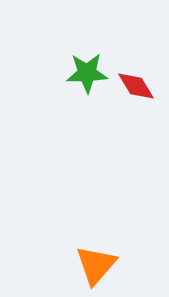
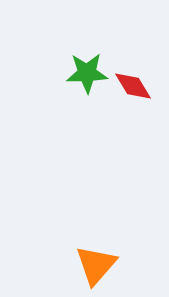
red diamond: moved 3 px left
